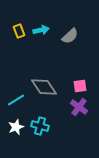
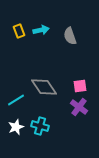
gray semicircle: rotated 114 degrees clockwise
